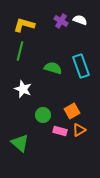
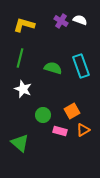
green line: moved 7 px down
orange triangle: moved 4 px right
